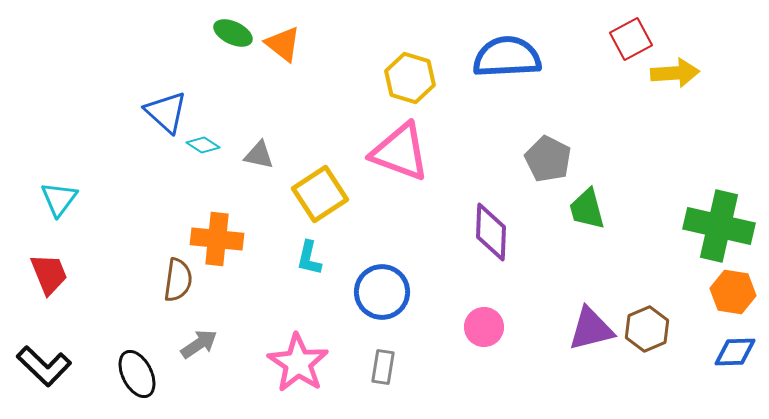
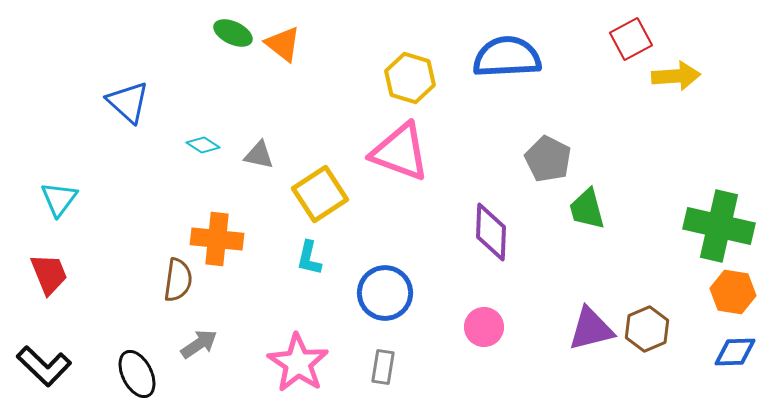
yellow arrow: moved 1 px right, 3 px down
blue triangle: moved 38 px left, 10 px up
blue circle: moved 3 px right, 1 px down
